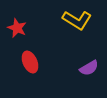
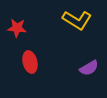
red star: rotated 18 degrees counterclockwise
red ellipse: rotated 10 degrees clockwise
